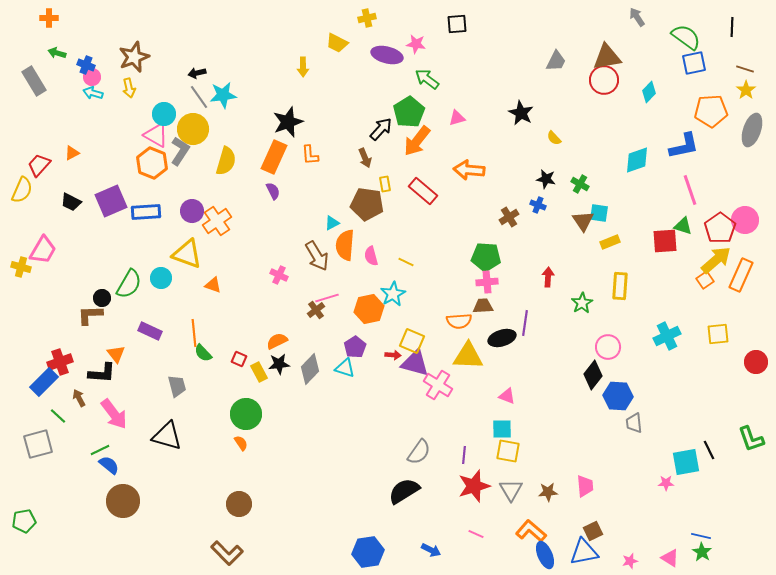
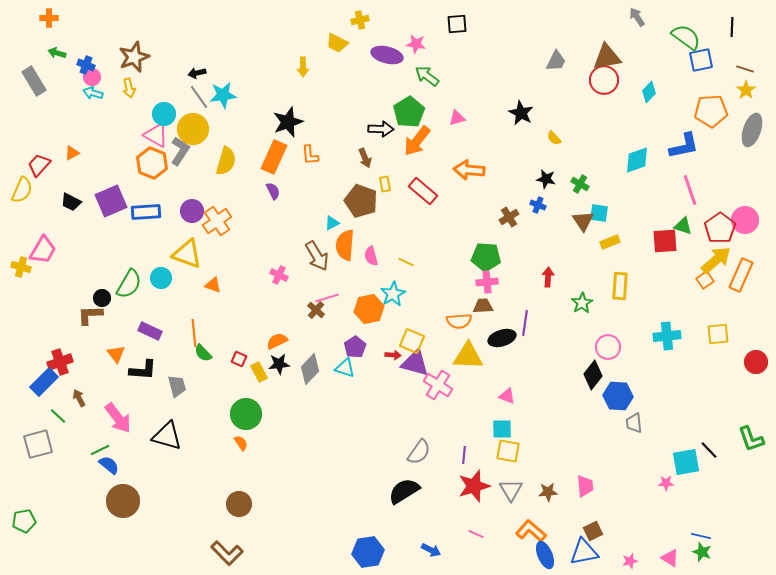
yellow cross at (367, 18): moved 7 px left, 2 px down
blue square at (694, 63): moved 7 px right, 3 px up
green arrow at (427, 79): moved 3 px up
black arrow at (381, 129): rotated 50 degrees clockwise
brown pentagon at (367, 204): moved 6 px left, 3 px up; rotated 12 degrees clockwise
brown cross at (316, 310): rotated 12 degrees counterclockwise
cyan cross at (667, 336): rotated 20 degrees clockwise
black L-shape at (102, 373): moved 41 px right, 3 px up
pink arrow at (114, 414): moved 4 px right, 4 px down
black line at (709, 450): rotated 18 degrees counterclockwise
green star at (702, 552): rotated 12 degrees counterclockwise
